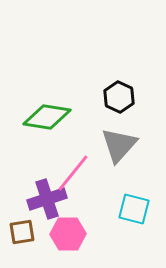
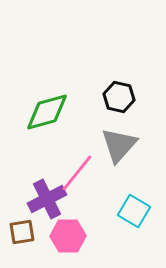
black hexagon: rotated 12 degrees counterclockwise
green diamond: moved 5 px up; rotated 24 degrees counterclockwise
pink line: moved 4 px right
purple cross: rotated 9 degrees counterclockwise
cyan square: moved 2 px down; rotated 16 degrees clockwise
pink hexagon: moved 2 px down
